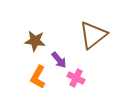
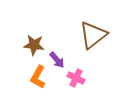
brown star: moved 1 px left, 4 px down
purple arrow: moved 2 px left
